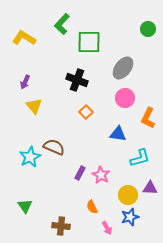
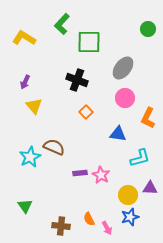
purple rectangle: rotated 56 degrees clockwise
orange semicircle: moved 3 px left, 12 px down
